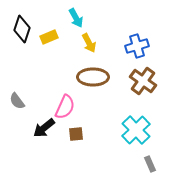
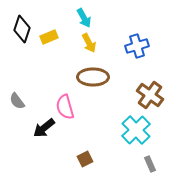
cyan arrow: moved 8 px right
brown cross: moved 7 px right, 14 px down
pink semicircle: rotated 140 degrees clockwise
brown square: moved 9 px right, 25 px down; rotated 21 degrees counterclockwise
